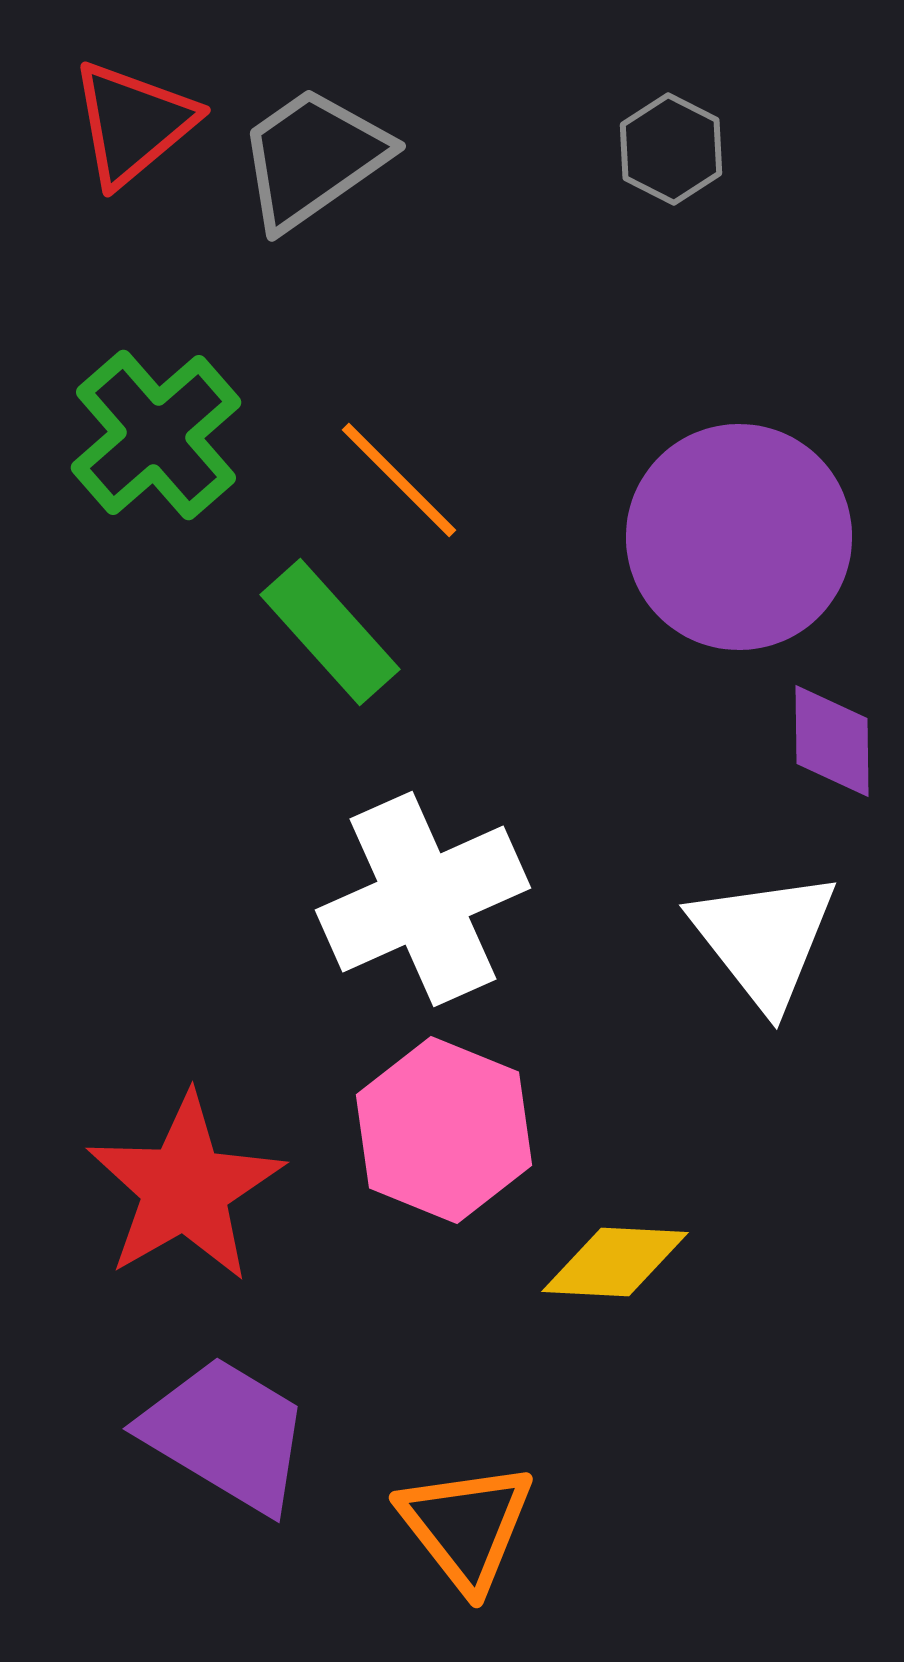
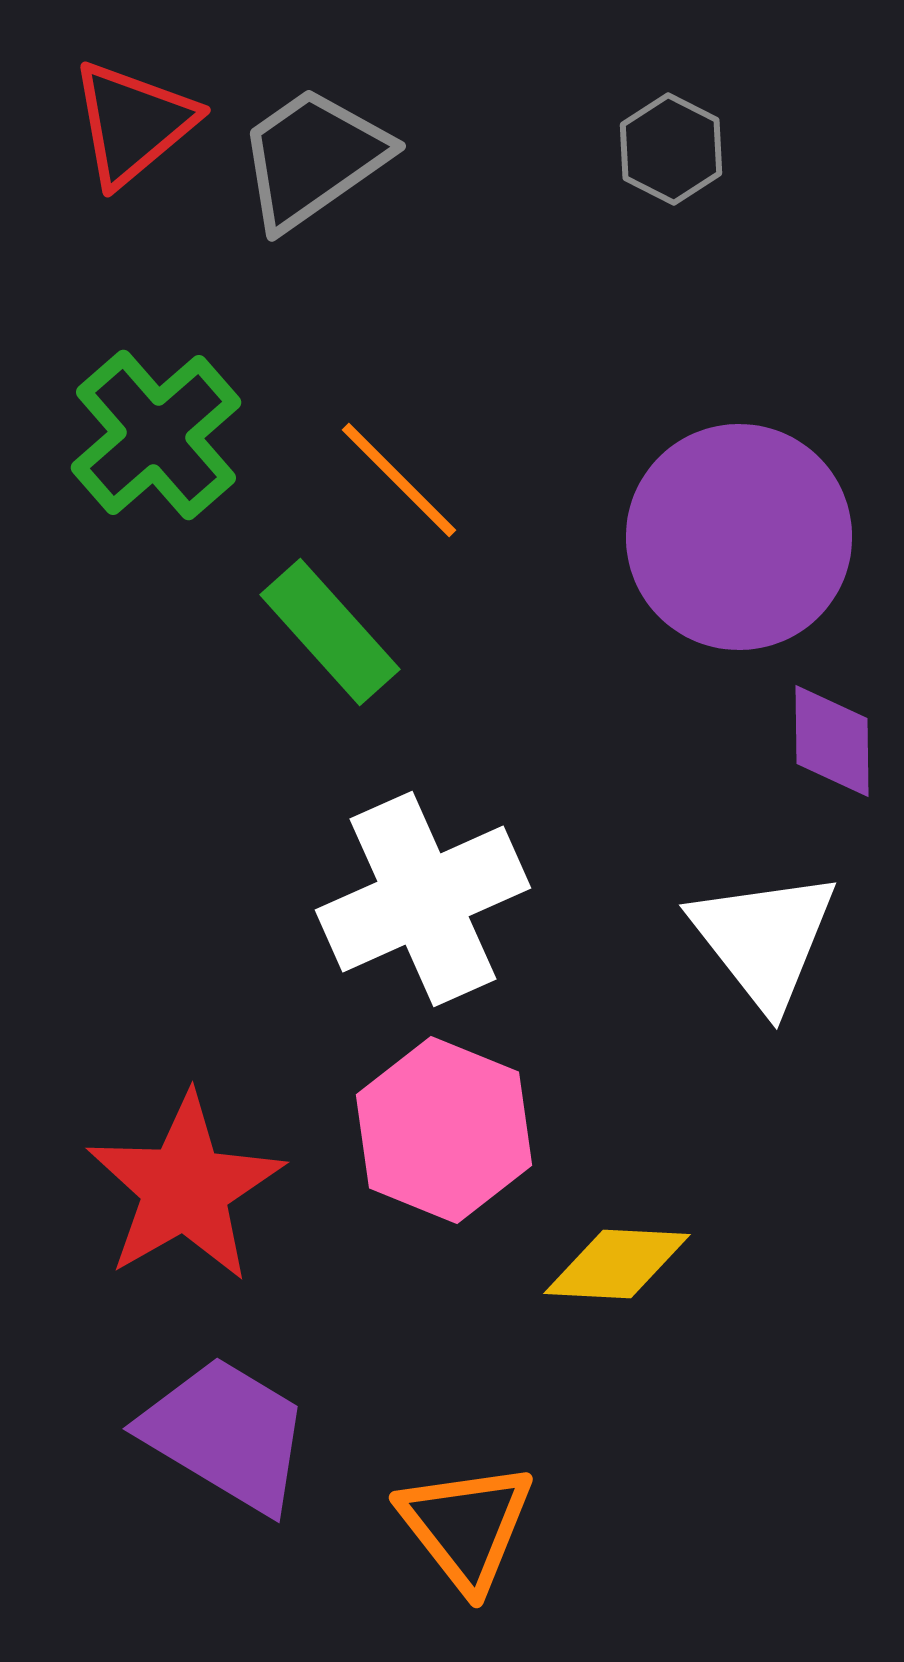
yellow diamond: moved 2 px right, 2 px down
